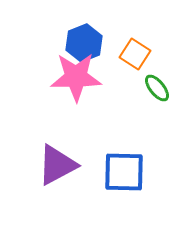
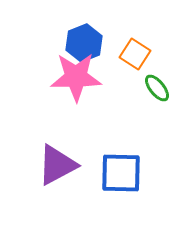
blue square: moved 3 px left, 1 px down
